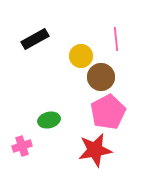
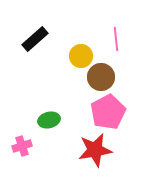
black rectangle: rotated 12 degrees counterclockwise
